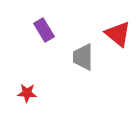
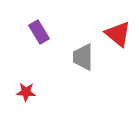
purple rectangle: moved 5 px left, 2 px down
red star: moved 1 px left, 1 px up
